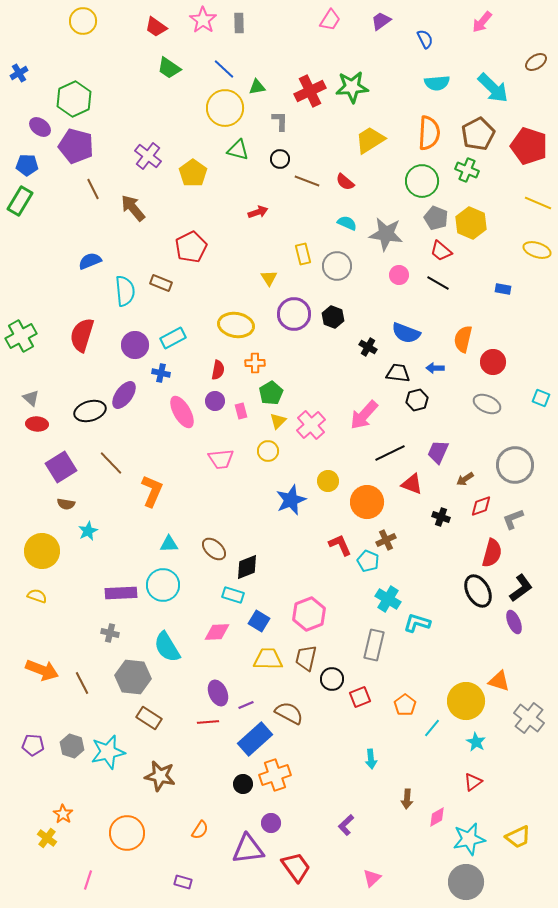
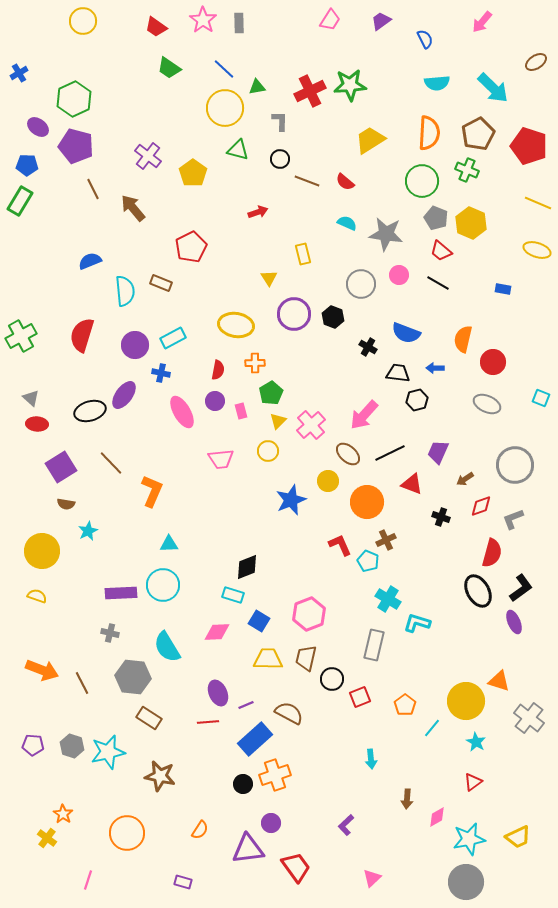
green star at (352, 87): moved 2 px left, 2 px up
purple ellipse at (40, 127): moved 2 px left
gray circle at (337, 266): moved 24 px right, 18 px down
brown ellipse at (214, 549): moved 134 px right, 95 px up
